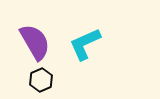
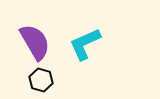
black hexagon: rotated 20 degrees counterclockwise
